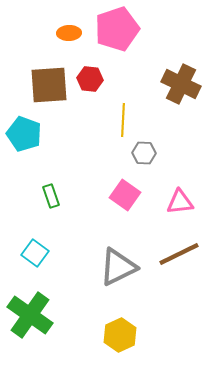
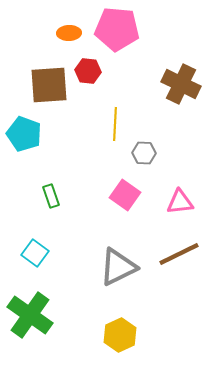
pink pentagon: rotated 24 degrees clockwise
red hexagon: moved 2 px left, 8 px up
yellow line: moved 8 px left, 4 px down
